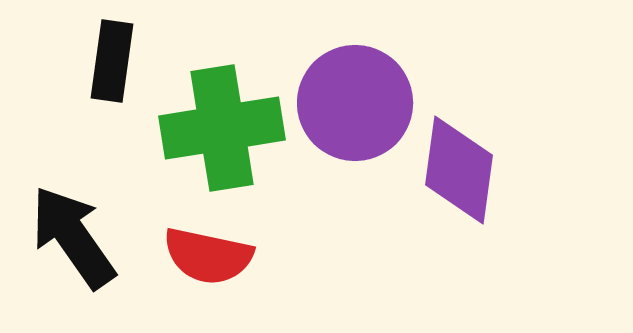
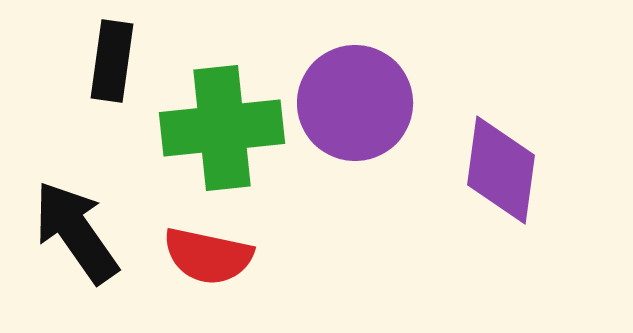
green cross: rotated 3 degrees clockwise
purple diamond: moved 42 px right
black arrow: moved 3 px right, 5 px up
